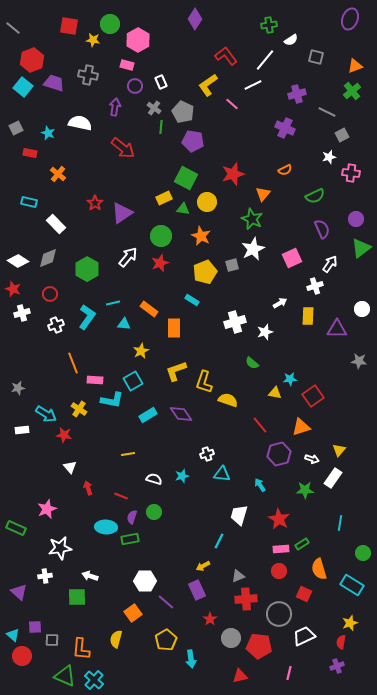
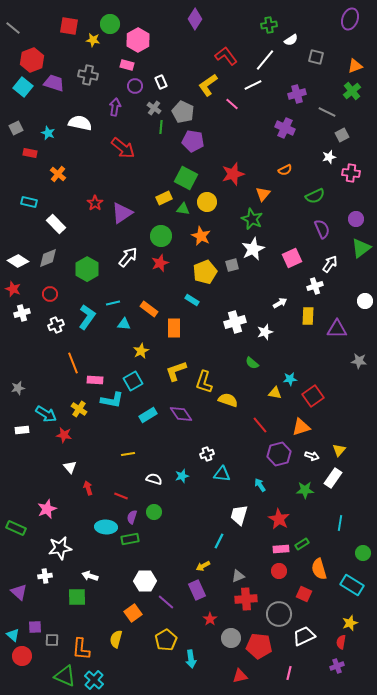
white circle at (362, 309): moved 3 px right, 8 px up
white arrow at (312, 459): moved 3 px up
